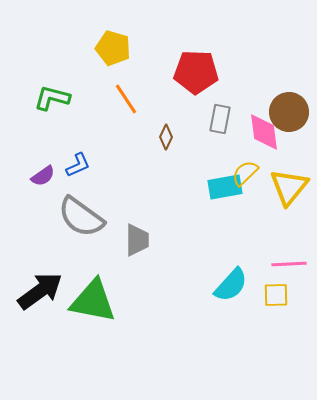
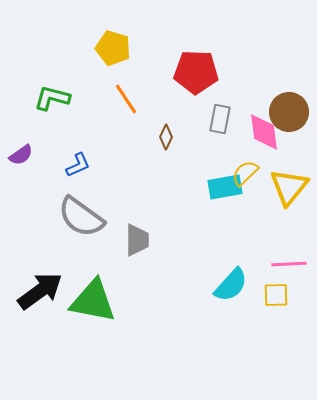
purple semicircle: moved 22 px left, 21 px up
